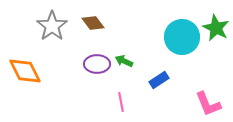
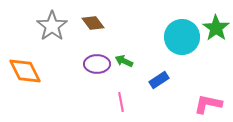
green star: rotated 8 degrees clockwise
pink L-shape: rotated 124 degrees clockwise
